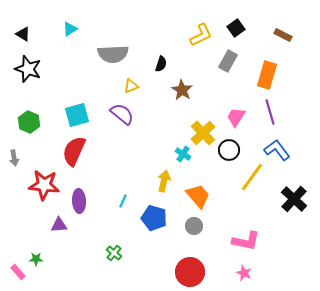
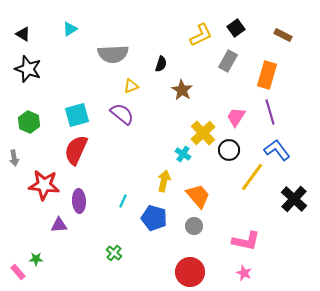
red semicircle: moved 2 px right, 1 px up
